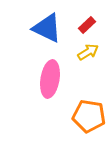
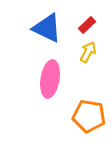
yellow arrow: rotated 30 degrees counterclockwise
